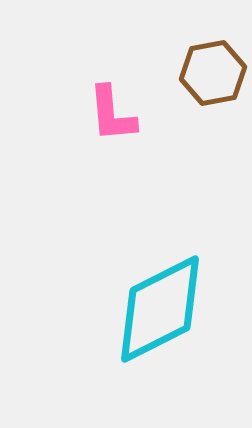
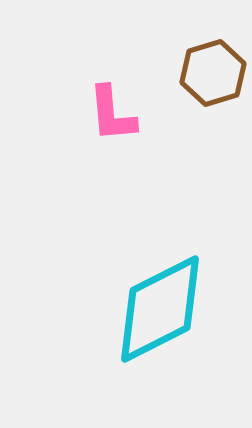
brown hexagon: rotated 6 degrees counterclockwise
